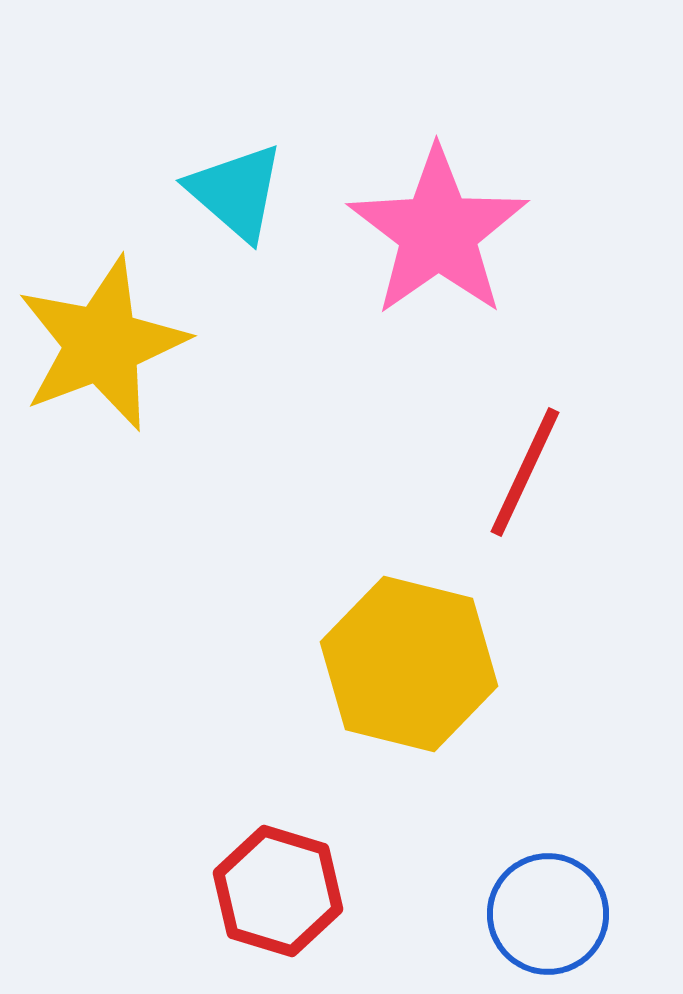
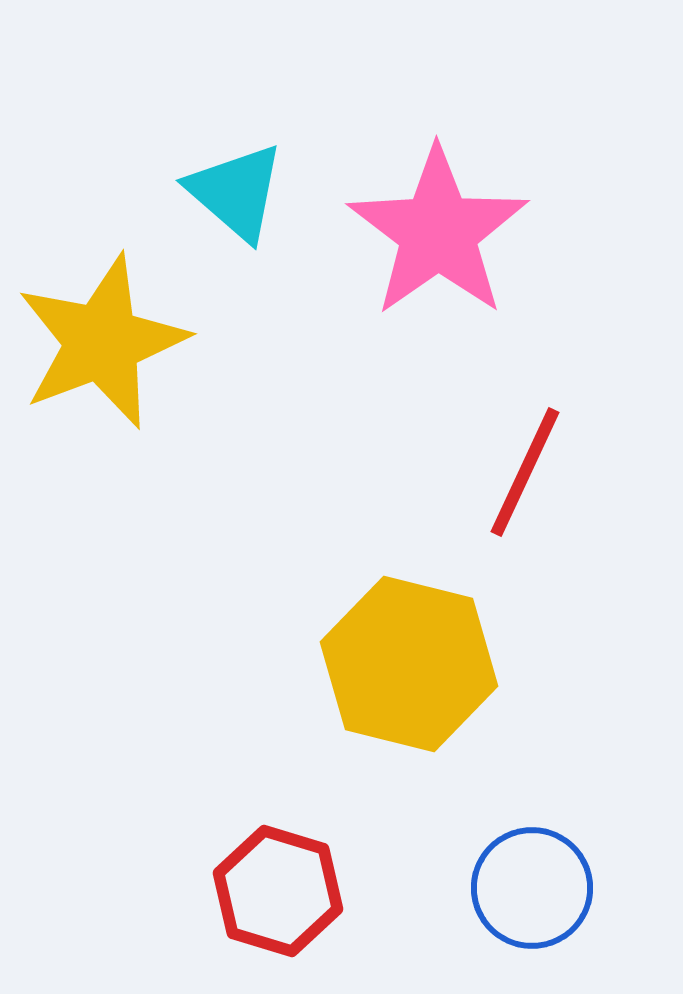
yellow star: moved 2 px up
blue circle: moved 16 px left, 26 px up
